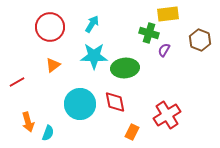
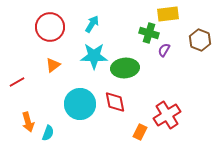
orange rectangle: moved 8 px right
